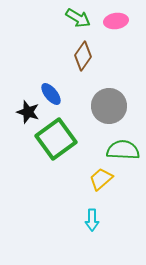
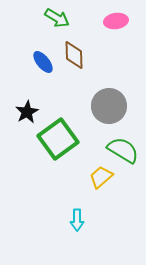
green arrow: moved 21 px left
brown diamond: moved 9 px left, 1 px up; rotated 36 degrees counterclockwise
blue ellipse: moved 8 px left, 32 px up
black star: moved 1 px left; rotated 25 degrees clockwise
green square: moved 2 px right
green semicircle: rotated 28 degrees clockwise
yellow trapezoid: moved 2 px up
cyan arrow: moved 15 px left
